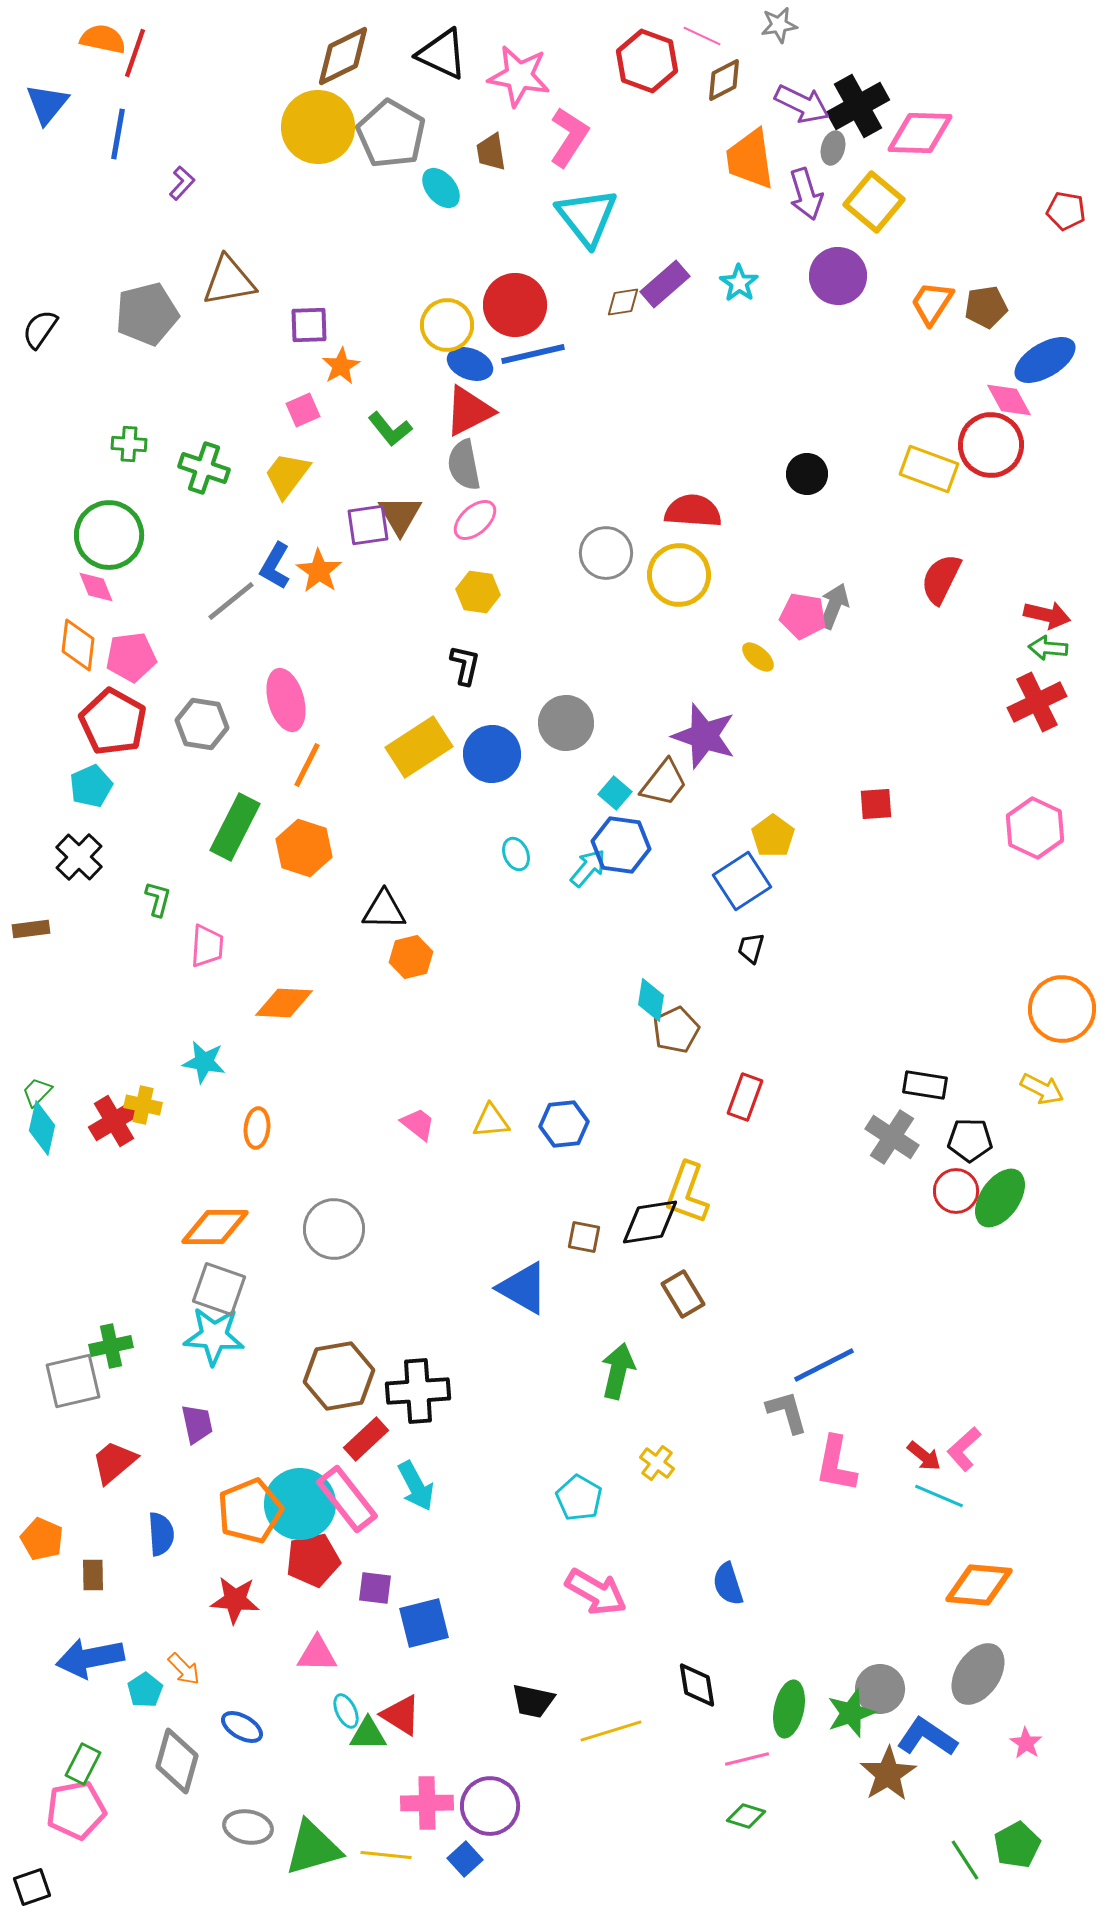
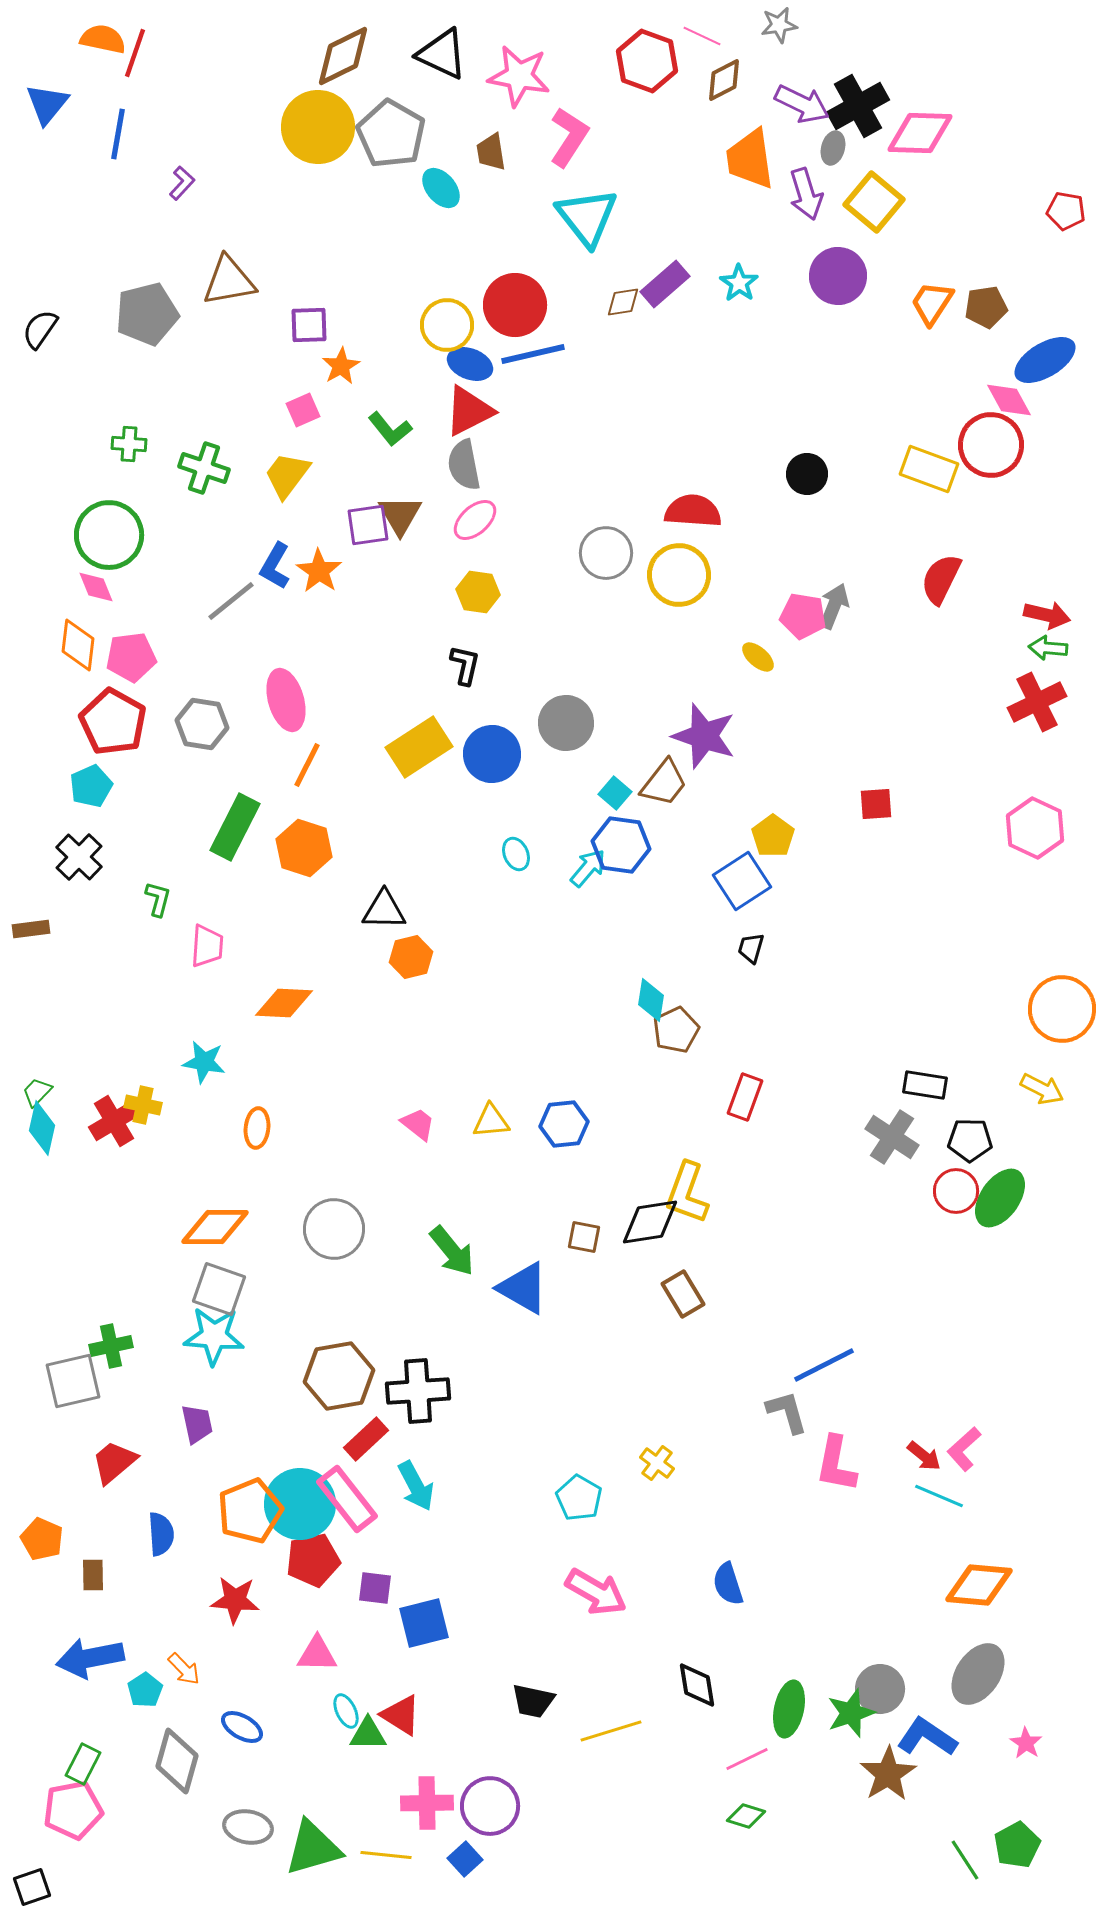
green arrow at (618, 1371): moved 166 px left, 120 px up; rotated 128 degrees clockwise
pink line at (747, 1759): rotated 12 degrees counterclockwise
pink pentagon at (76, 1810): moved 3 px left
